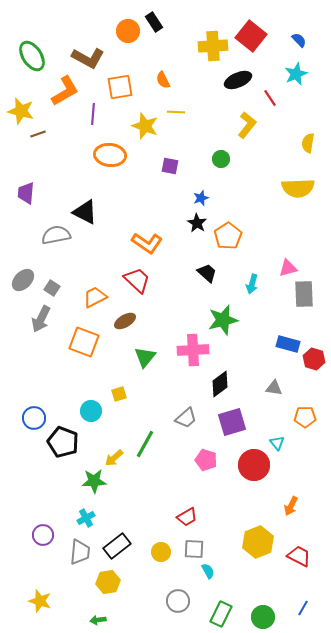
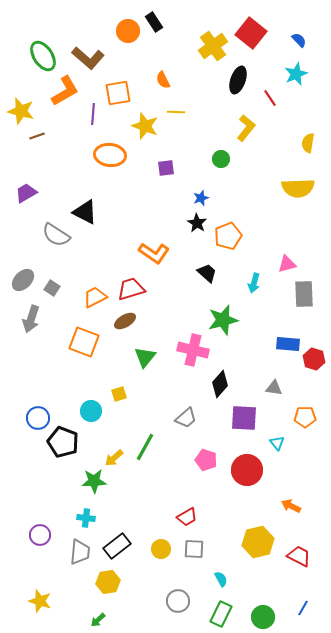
red square at (251, 36): moved 3 px up
yellow cross at (213, 46): rotated 32 degrees counterclockwise
green ellipse at (32, 56): moved 11 px right
brown L-shape at (88, 58): rotated 12 degrees clockwise
black ellipse at (238, 80): rotated 48 degrees counterclockwise
orange square at (120, 87): moved 2 px left, 6 px down
yellow L-shape at (247, 125): moved 1 px left, 3 px down
brown line at (38, 134): moved 1 px left, 2 px down
purple square at (170, 166): moved 4 px left, 2 px down; rotated 18 degrees counterclockwise
purple trapezoid at (26, 193): rotated 55 degrees clockwise
gray semicircle at (56, 235): rotated 136 degrees counterclockwise
orange pentagon at (228, 236): rotated 12 degrees clockwise
orange L-shape at (147, 243): moved 7 px right, 10 px down
pink triangle at (288, 268): moved 1 px left, 4 px up
red trapezoid at (137, 280): moved 6 px left, 9 px down; rotated 60 degrees counterclockwise
cyan arrow at (252, 284): moved 2 px right, 1 px up
gray arrow at (41, 319): moved 10 px left; rotated 8 degrees counterclockwise
blue rectangle at (288, 344): rotated 10 degrees counterclockwise
pink cross at (193, 350): rotated 16 degrees clockwise
black diamond at (220, 384): rotated 12 degrees counterclockwise
blue circle at (34, 418): moved 4 px right
purple square at (232, 422): moved 12 px right, 4 px up; rotated 20 degrees clockwise
green line at (145, 444): moved 3 px down
red circle at (254, 465): moved 7 px left, 5 px down
orange arrow at (291, 506): rotated 90 degrees clockwise
cyan cross at (86, 518): rotated 36 degrees clockwise
purple circle at (43, 535): moved 3 px left
yellow hexagon at (258, 542): rotated 8 degrees clockwise
yellow circle at (161, 552): moved 3 px up
cyan semicircle at (208, 571): moved 13 px right, 8 px down
green arrow at (98, 620): rotated 35 degrees counterclockwise
